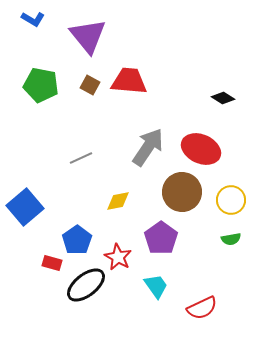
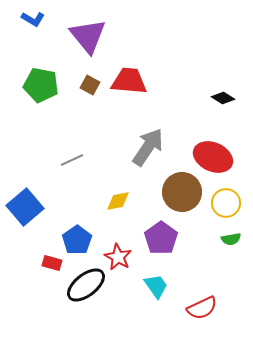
red ellipse: moved 12 px right, 8 px down
gray line: moved 9 px left, 2 px down
yellow circle: moved 5 px left, 3 px down
